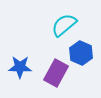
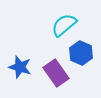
blue star: rotated 15 degrees clockwise
purple rectangle: rotated 64 degrees counterclockwise
